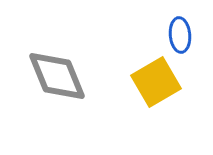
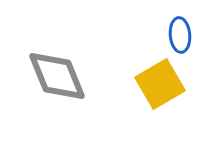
yellow square: moved 4 px right, 2 px down
